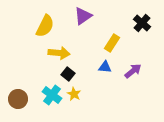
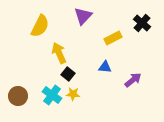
purple triangle: rotated 12 degrees counterclockwise
yellow semicircle: moved 5 px left
yellow rectangle: moved 1 px right, 5 px up; rotated 30 degrees clockwise
yellow arrow: rotated 120 degrees counterclockwise
purple arrow: moved 9 px down
yellow star: moved 1 px left; rotated 24 degrees counterclockwise
brown circle: moved 3 px up
